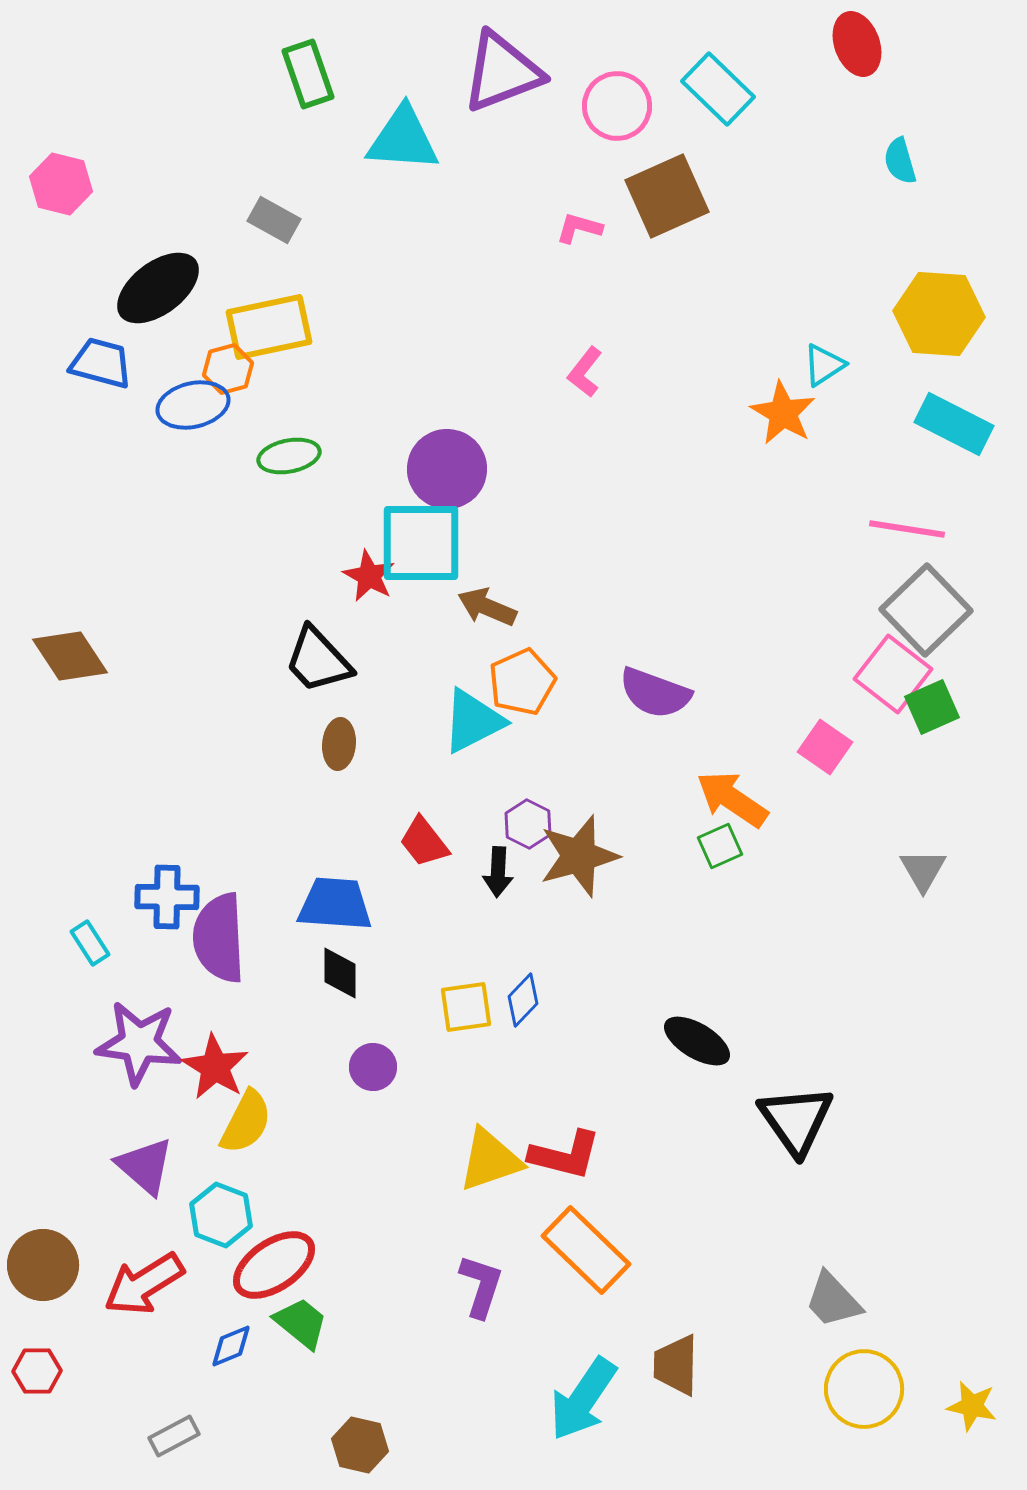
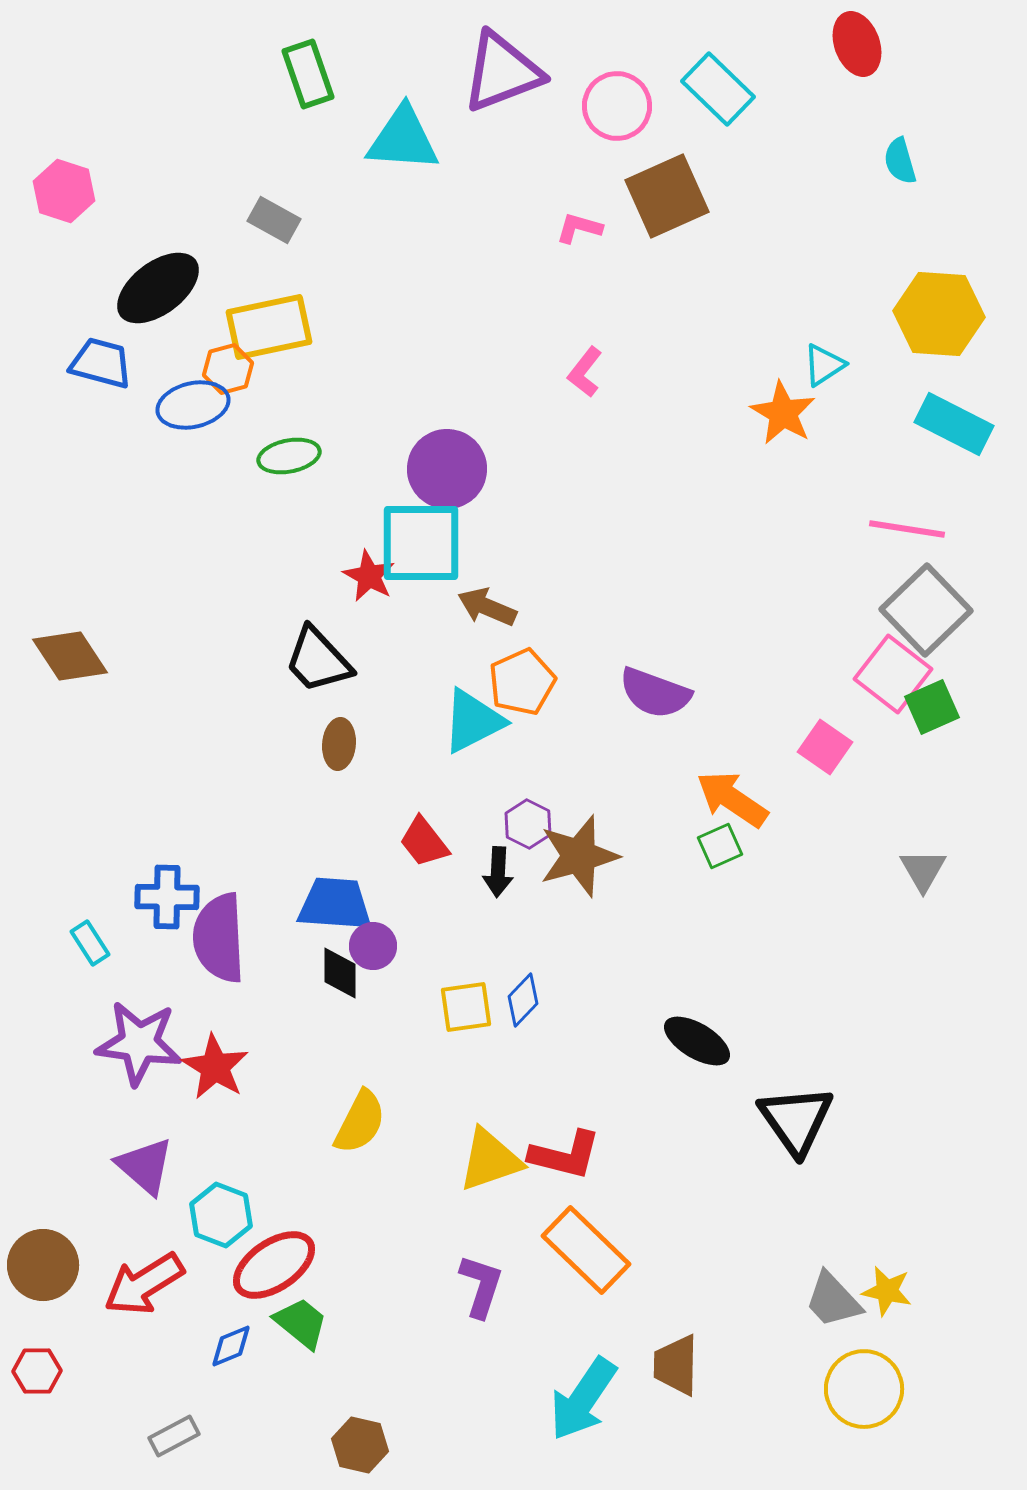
pink hexagon at (61, 184): moved 3 px right, 7 px down; rotated 4 degrees clockwise
purple circle at (373, 1067): moved 121 px up
yellow semicircle at (246, 1122): moved 114 px right
yellow star at (972, 1406): moved 85 px left, 115 px up
